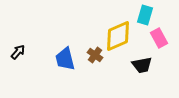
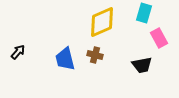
cyan rectangle: moved 1 px left, 2 px up
yellow diamond: moved 16 px left, 14 px up
brown cross: rotated 21 degrees counterclockwise
